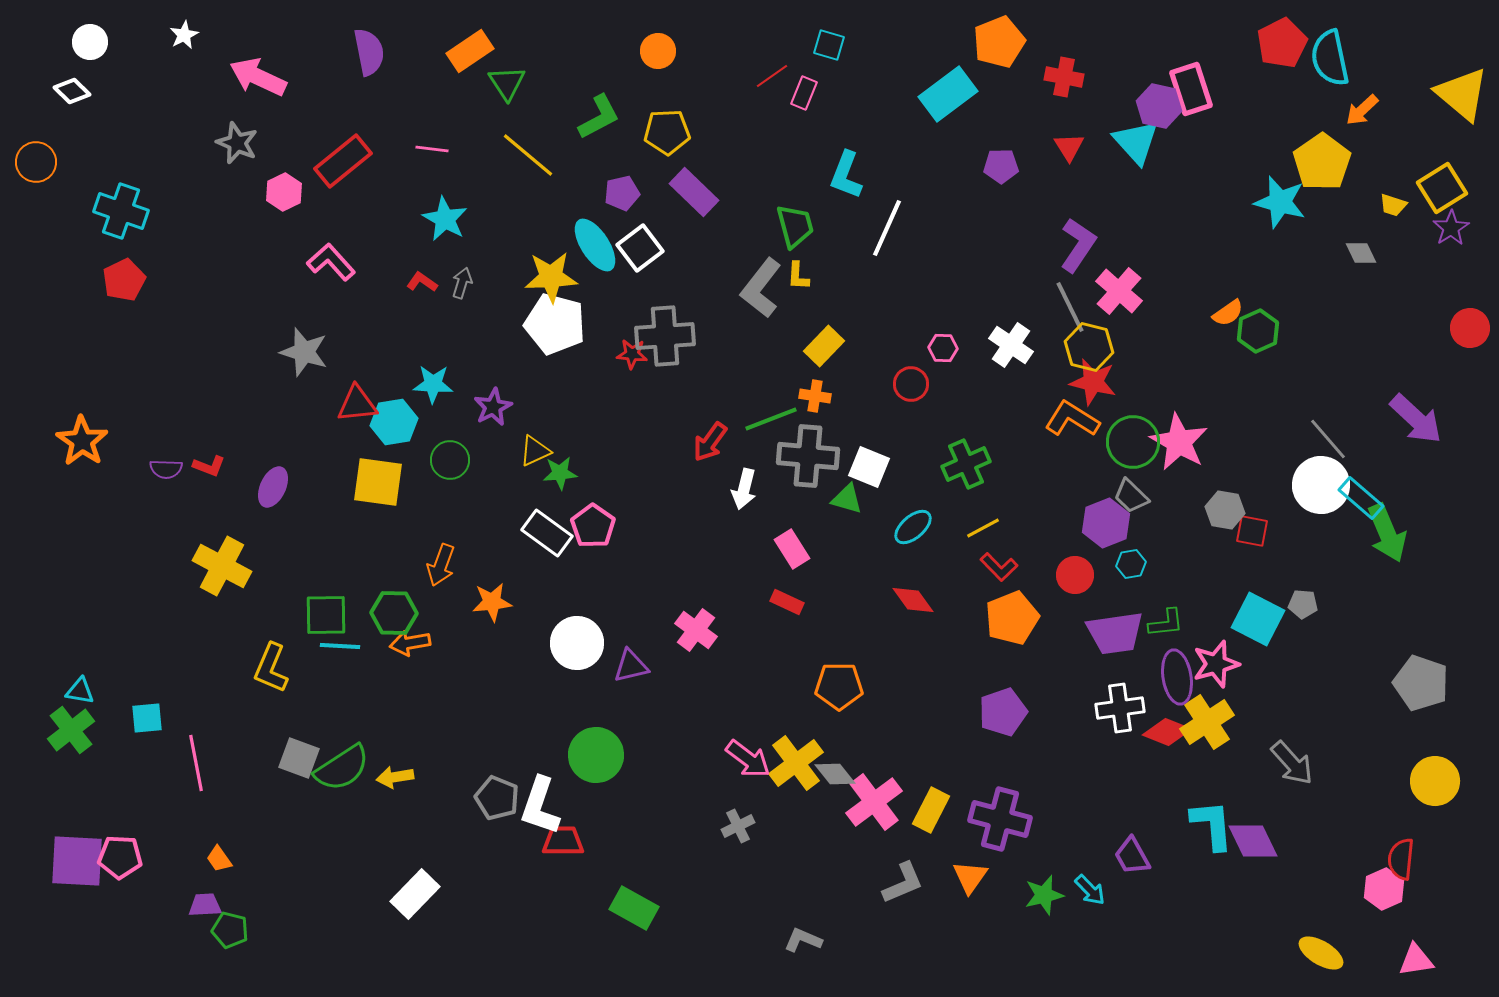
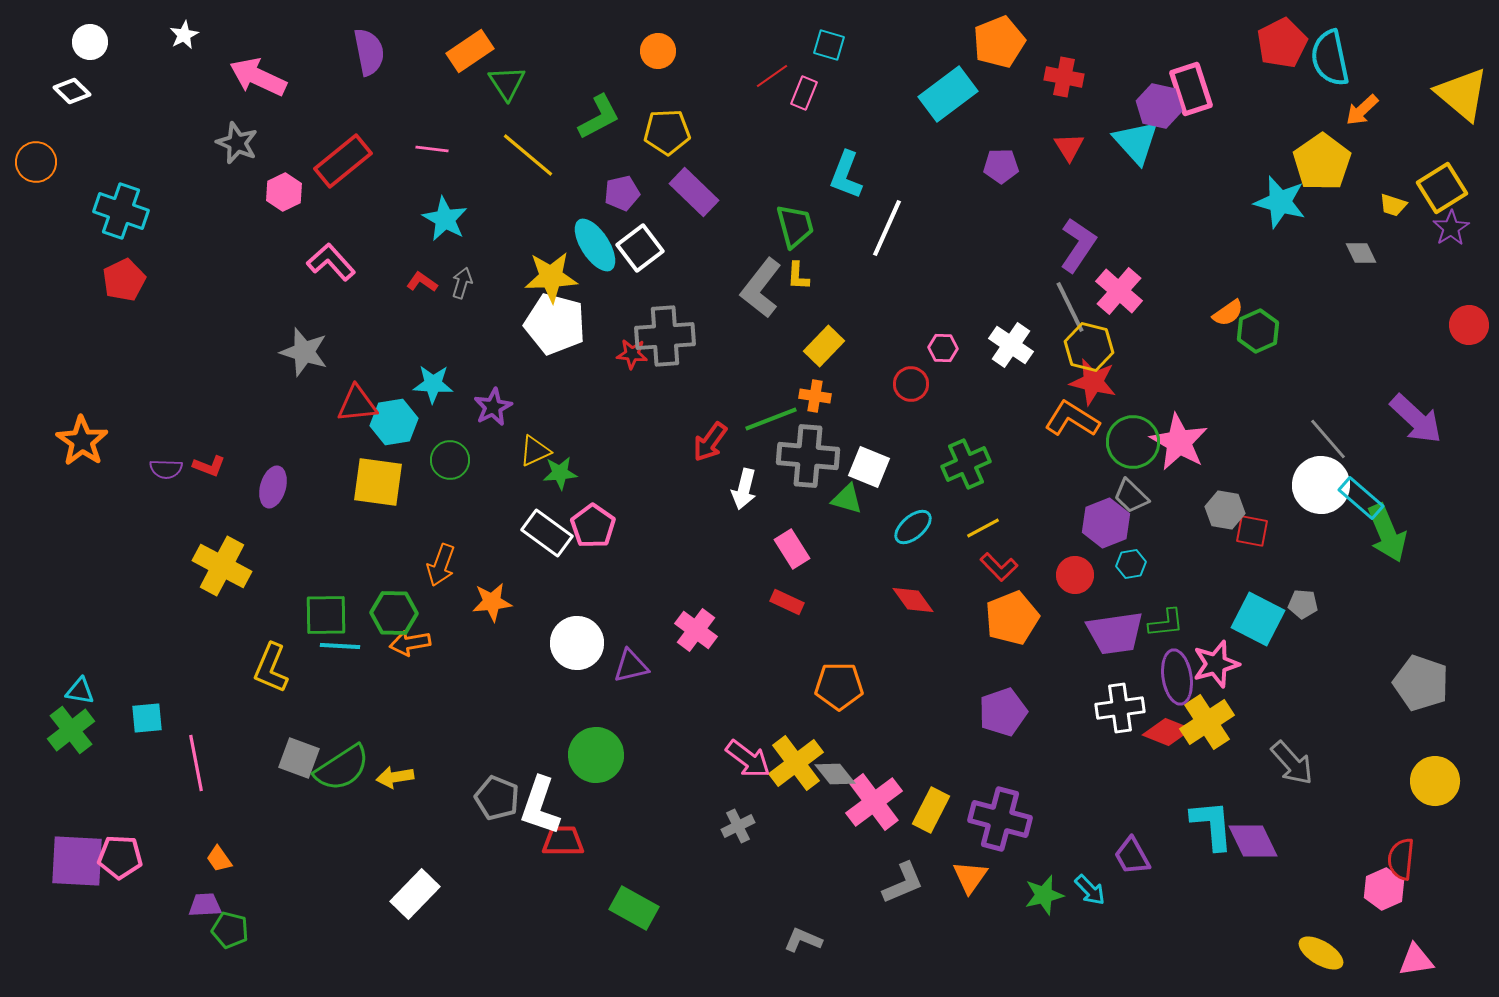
red circle at (1470, 328): moved 1 px left, 3 px up
purple ellipse at (273, 487): rotated 9 degrees counterclockwise
